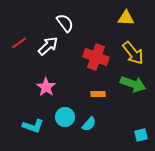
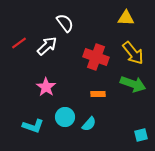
white arrow: moved 1 px left
